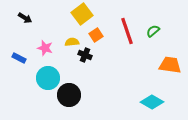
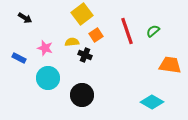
black circle: moved 13 px right
